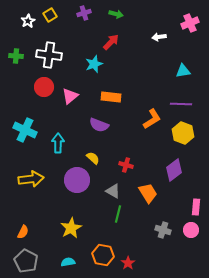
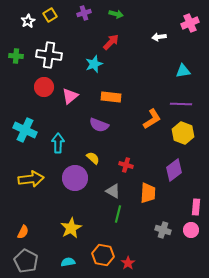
purple circle: moved 2 px left, 2 px up
orange trapezoid: rotated 35 degrees clockwise
